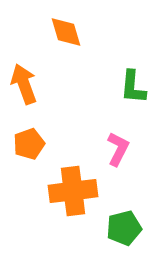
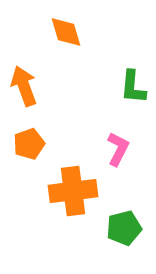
orange arrow: moved 2 px down
